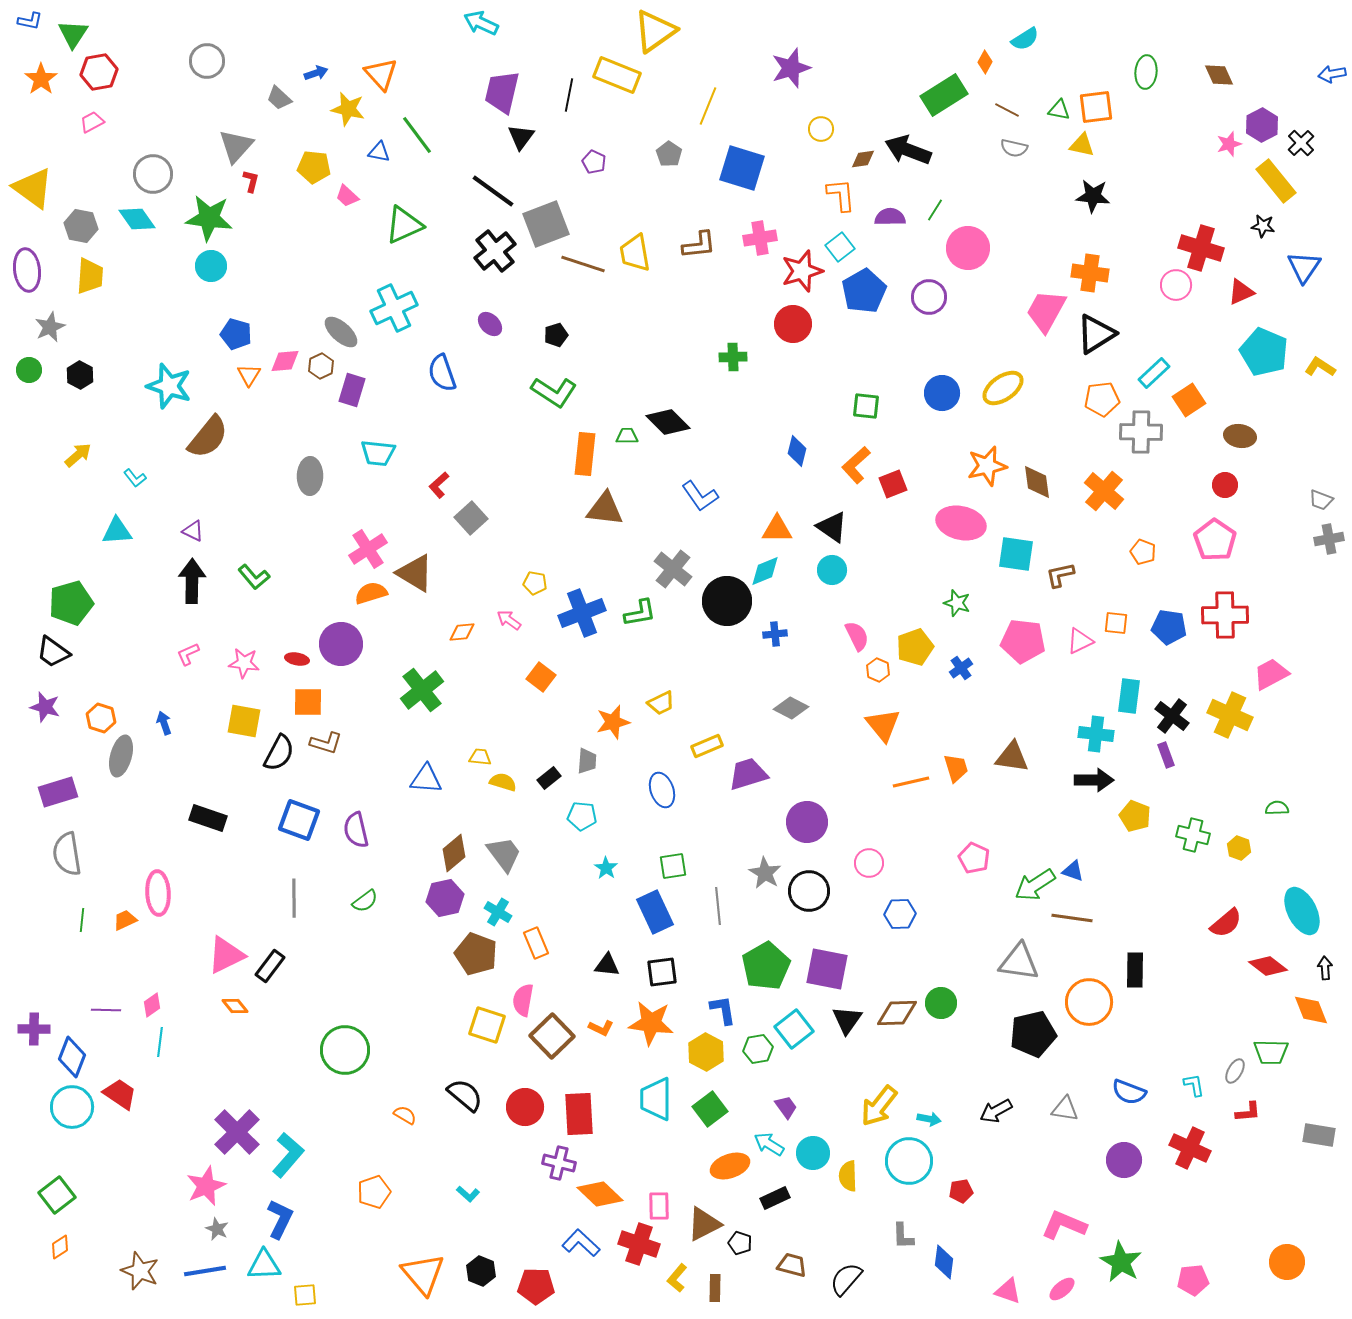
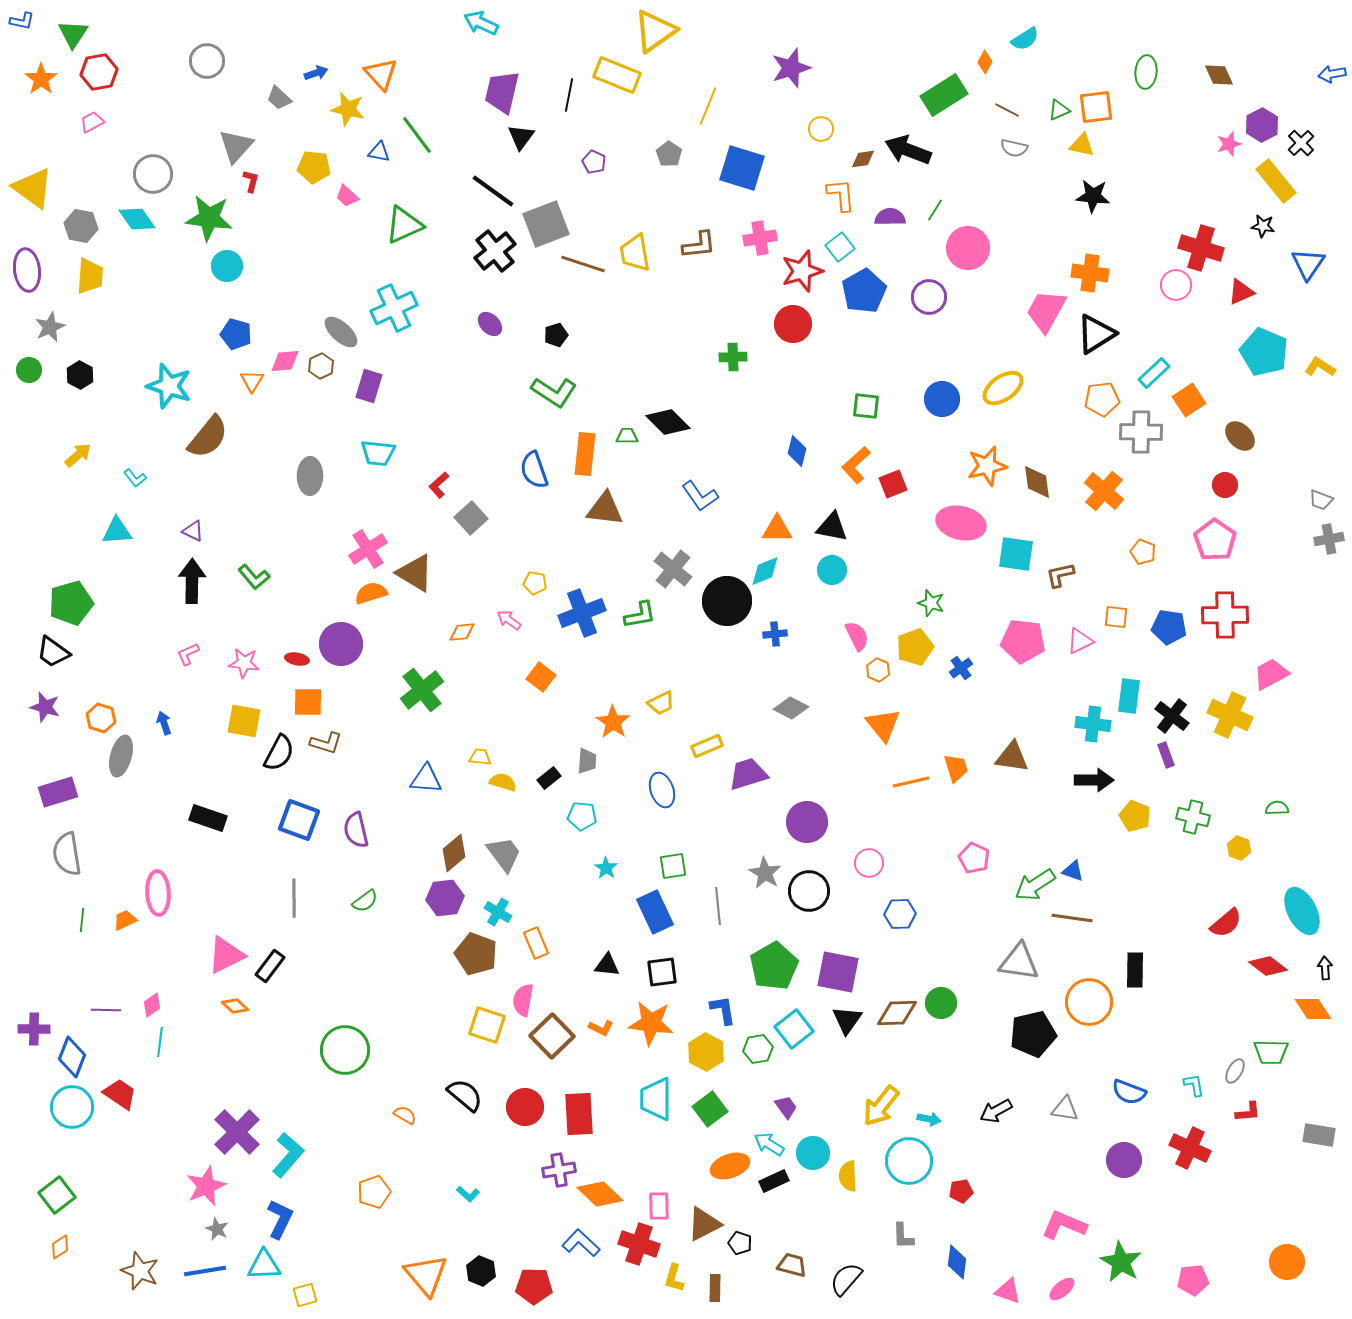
blue L-shape at (30, 21): moved 8 px left
green triangle at (1059, 110): rotated 35 degrees counterclockwise
cyan circle at (211, 266): moved 16 px right
blue triangle at (1304, 267): moved 4 px right, 3 px up
blue semicircle at (442, 373): moved 92 px right, 97 px down
orange triangle at (249, 375): moved 3 px right, 6 px down
purple rectangle at (352, 390): moved 17 px right, 4 px up
blue circle at (942, 393): moved 6 px down
brown ellipse at (1240, 436): rotated 36 degrees clockwise
black triangle at (832, 527): rotated 24 degrees counterclockwise
green star at (957, 603): moved 26 px left
green L-shape at (640, 613): moved 2 px down
orange square at (1116, 623): moved 6 px up
orange star at (613, 722): rotated 24 degrees counterclockwise
cyan cross at (1096, 734): moved 3 px left, 10 px up
green cross at (1193, 835): moved 18 px up
purple hexagon at (445, 898): rotated 6 degrees clockwise
green pentagon at (766, 966): moved 8 px right
purple square at (827, 969): moved 11 px right, 3 px down
orange diamond at (235, 1006): rotated 8 degrees counterclockwise
orange diamond at (1311, 1010): moved 2 px right, 1 px up; rotated 12 degrees counterclockwise
yellow arrow at (879, 1106): moved 2 px right
purple cross at (559, 1163): moved 7 px down; rotated 24 degrees counterclockwise
black rectangle at (775, 1198): moved 1 px left, 17 px up
blue diamond at (944, 1262): moved 13 px right
orange triangle at (423, 1274): moved 3 px right, 1 px down
yellow L-shape at (677, 1278): moved 3 px left; rotated 24 degrees counterclockwise
red pentagon at (536, 1286): moved 2 px left
yellow square at (305, 1295): rotated 10 degrees counterclockwise
